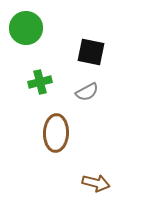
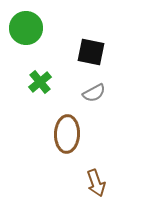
green cross: rotated 25 degrees counterclockwise
gray semicircle: moved 7 px right, 1 px down
brown ellipse: moved 11 px right, 1 px down
brown arrow: rotated 56 degrees clockwise
